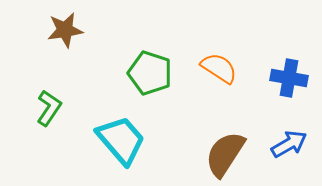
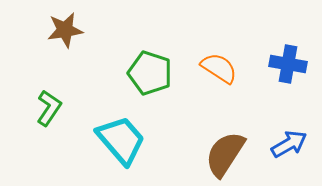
blue cross: moved 1 px left, 14 px up
